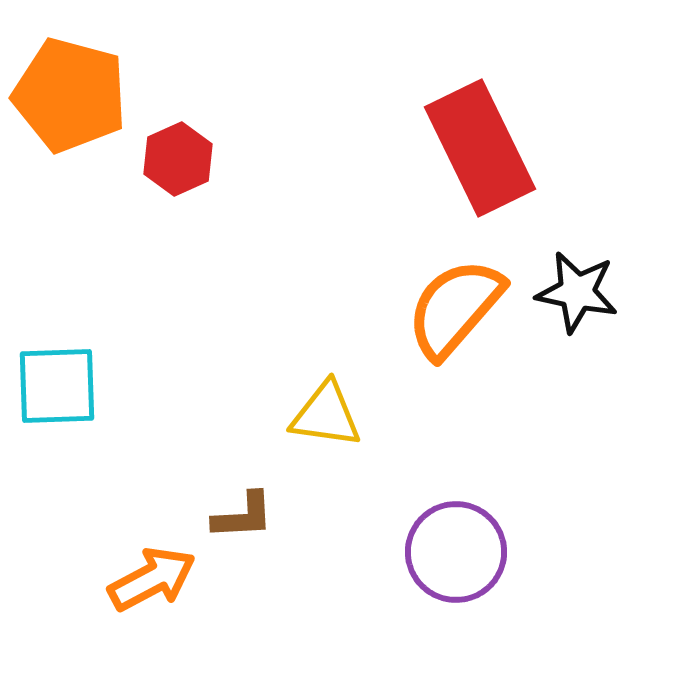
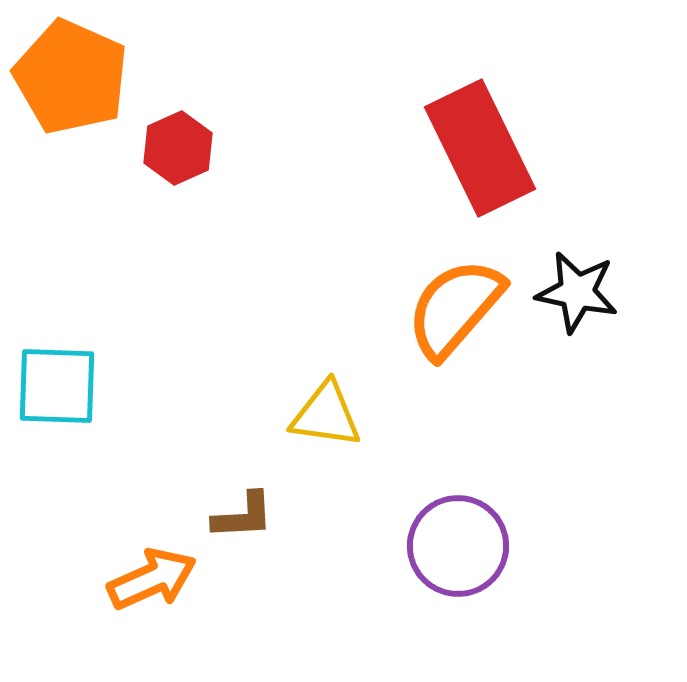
orange pentagon: moved 1 px right, 18 px up; rotated 9 degrees clockwise
red hexagon: moved 11 px up
cyan square: rotated 4 degrees clockwise
purple circle: moved 2 px right, 6 px up
orange arrow: rotated 4 degrees clockwise
